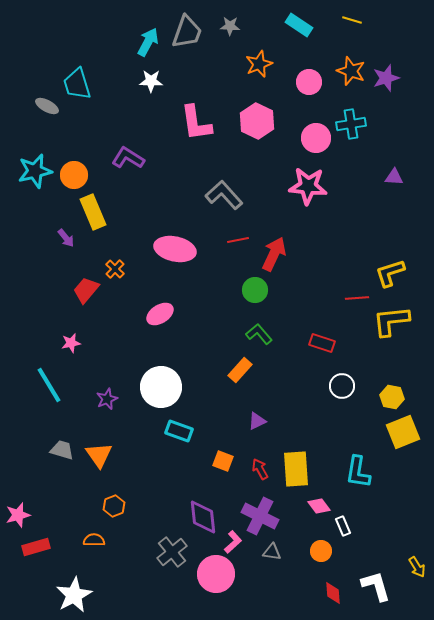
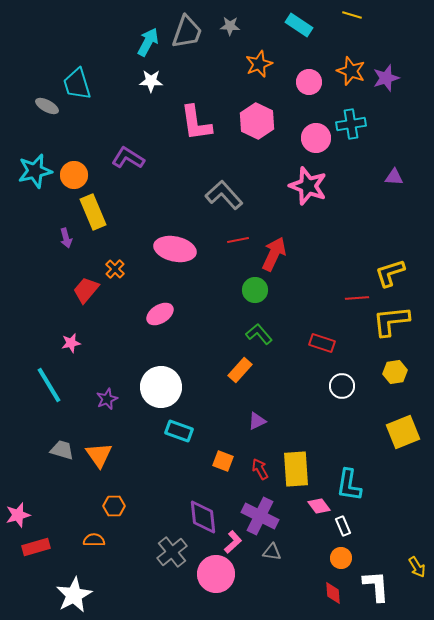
yellow line at (352, 20): moved 5 px up
pink star at (308, 186): rotated 15 degrees clockwise
purple arrow at (66, 238): rotated 24 degrees clockwise
yellow hexagon at (392, 397): moved 3 px right, 25 px up; rotated 20 degrees counterclockwise
cyan L-shape at (358, 472): moved 9 px left, 13 px down
orange hexagon at (114, 506): rotated 20 degrees clockwise
orange circle at (321, 551): moved 20 px right, 7 px down
white L-shape at (376, 586): rotated 12 degrees clockwise
